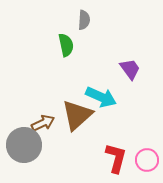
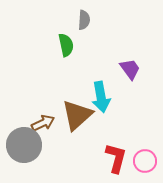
cyan arrow: rotated 56 degrees clockwise
pink circle: moved 2 px left, 1 px down
